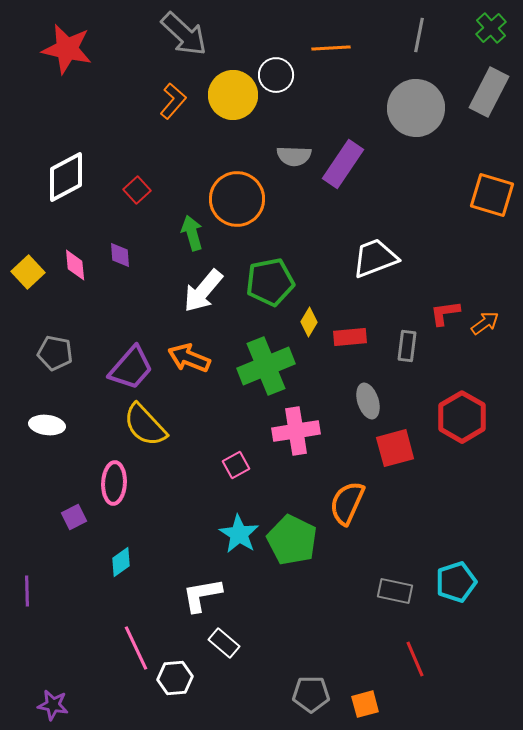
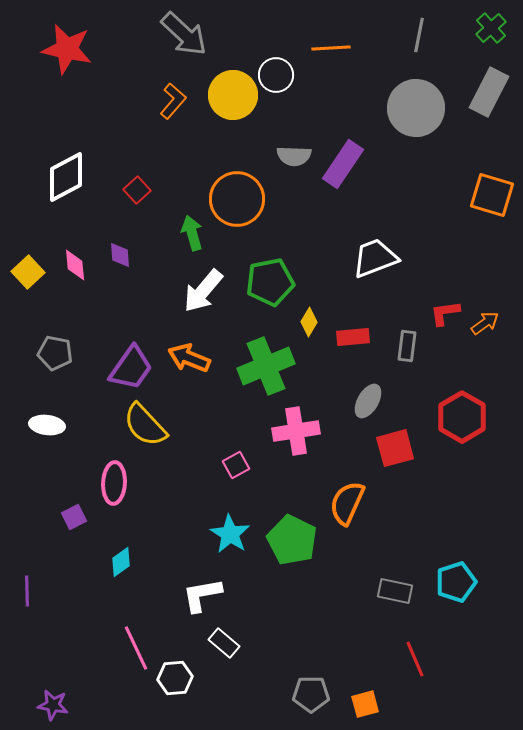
red rectangle at (350, 337): moved 3 px right
purple trapezoid at (131, 368): rotated 6 degrees counterclockwise
gray ellipse at (368, 401): rotated 48 degrees clockwise
cyan star at (239, 534): moved 9 px left
